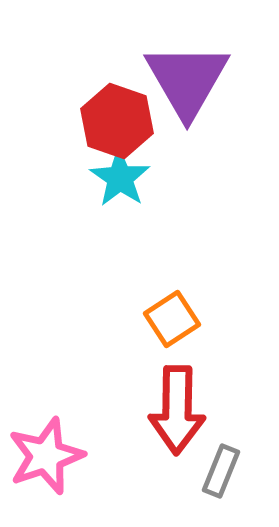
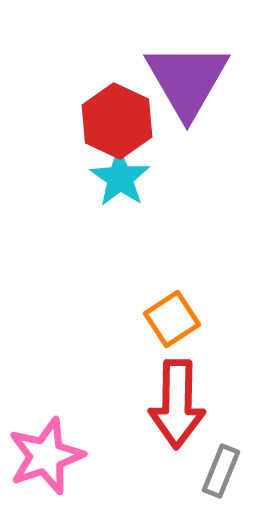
red hexagon: rotated 6 degrees clockwise
red arrow: moved 6 px up
